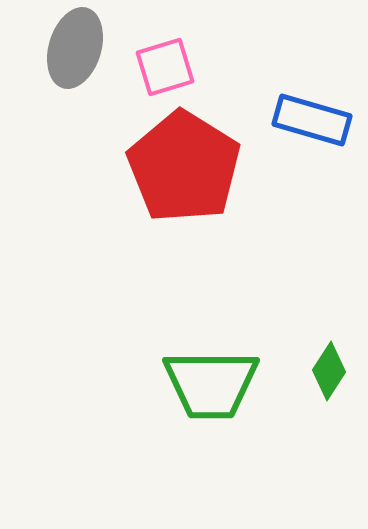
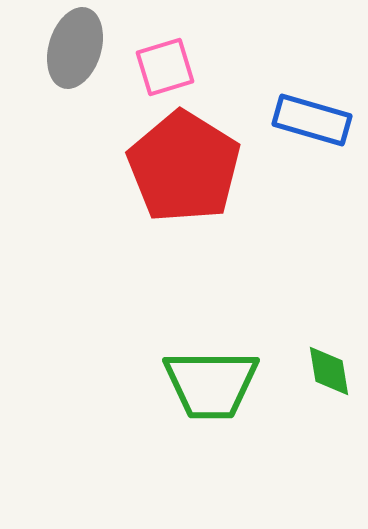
green diamond: rotated 42 degrees counterclockwise
